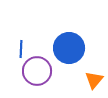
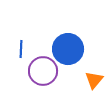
blue circle: moved 1 px left, 1 px down
purple circle: moved 6 px right
